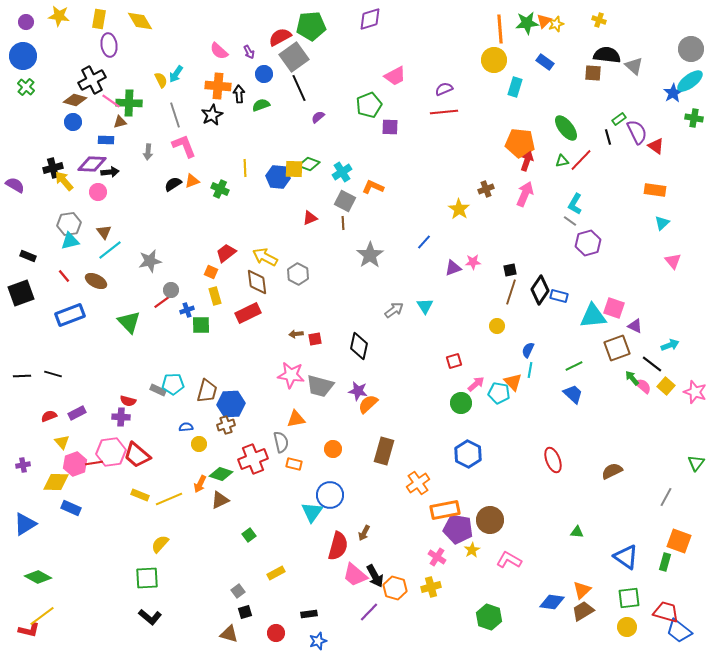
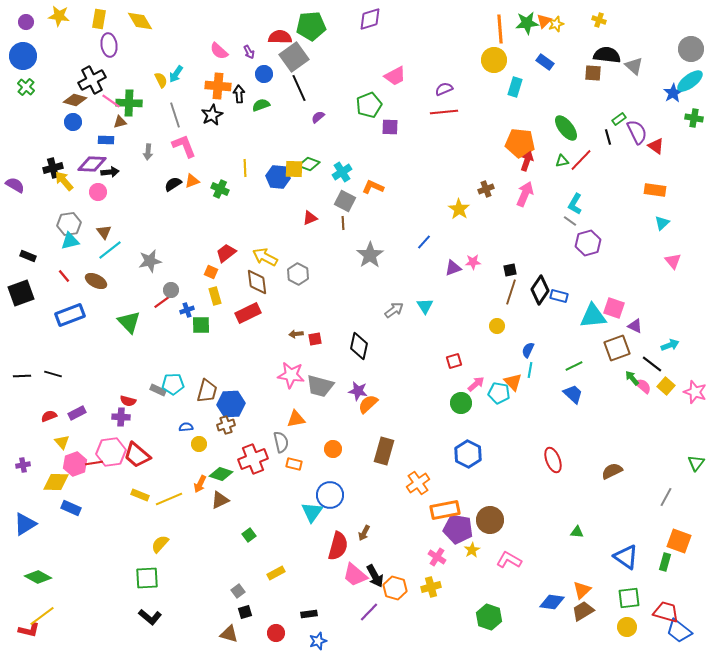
red semicircle at (280, 37): rotated 30 degrees clockwise
